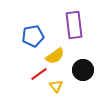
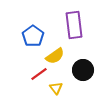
blue pentagon: rotated 25 degrees counterclockwise
yellow triangle: moved 2 px down
